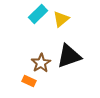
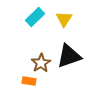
cyan rectangle: moved 3 px left, 3 px down
yellow triangle: moved 3 px right; rotated 18 degrees counterclockwise
orange rectangle: rotated 16 degrees counterclockwise
